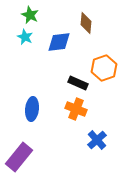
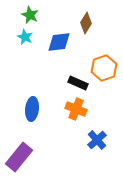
brown diamond: rotated 25 degrees clockwise
